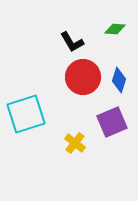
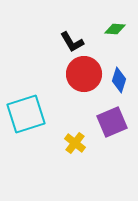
red circle: moved 1 px right, 3 px up
